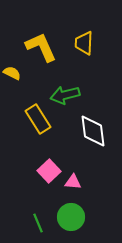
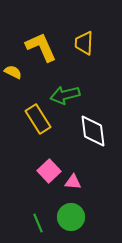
yellow semicircle: moved 1 px right, 1 px up
